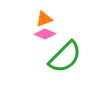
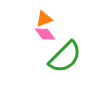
pink diamond: rotated 30 degrees clockwise
